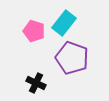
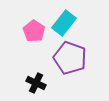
pink pentagon: rotated 15 degrees clockwise
purple pentagon: moved 2 px left
